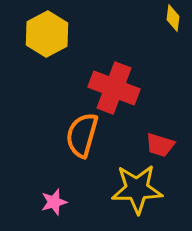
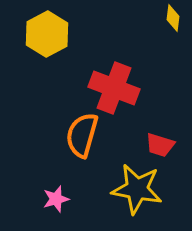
yellow star: rotated 12 degrees clockwise
pink star: moved 2 px right, 3 px up
